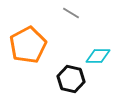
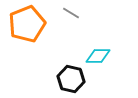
orange pentagon: moved 1 px left, 21 px up; rotated 6 degrees clockwise
